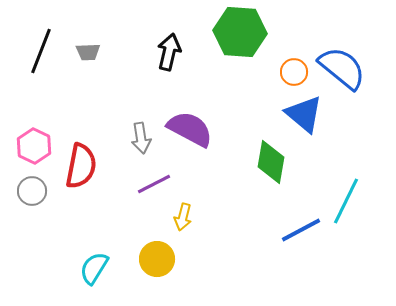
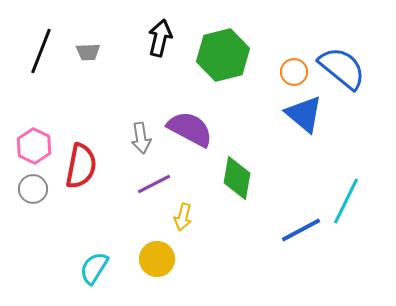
green hexagon: moved 17 px left, 23 px down; rotated 18 degrees counterclockwise
black arrow: moved 9 px left, 14 px up
green diamond: moved 34 px left, 16 px down
gray circle: moved 1 px right, 2 px up
